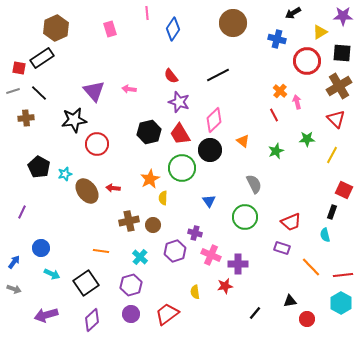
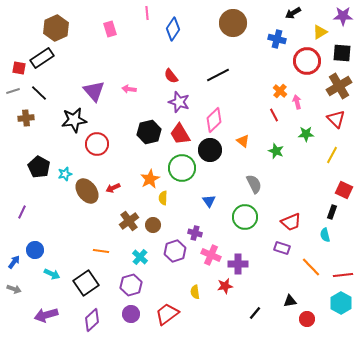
green star at (307, 139): moved 1 px left, 5 px up
green star at (276, 151): rotated 28 degrees counterclockwise
red arrow at (113, 188): rotated 32 degrees counterclockwise
brown cross at (129, 221): rotated 24 degrees counterclockwise
blue circle at (41, 248): moved 6 px left, 2 px down
